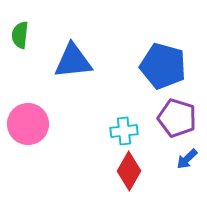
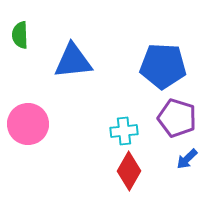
green semicircle: rotated 8 degrees counterclockwise
blue pentagon: rotated 12 degrees counterclockwise
